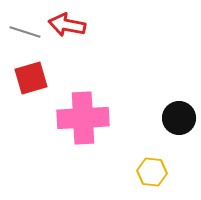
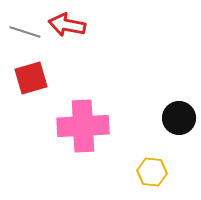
pink cross: moved 8 px down
